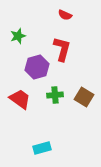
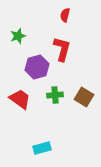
red semicircle: rotated 80 degrees clockwise
